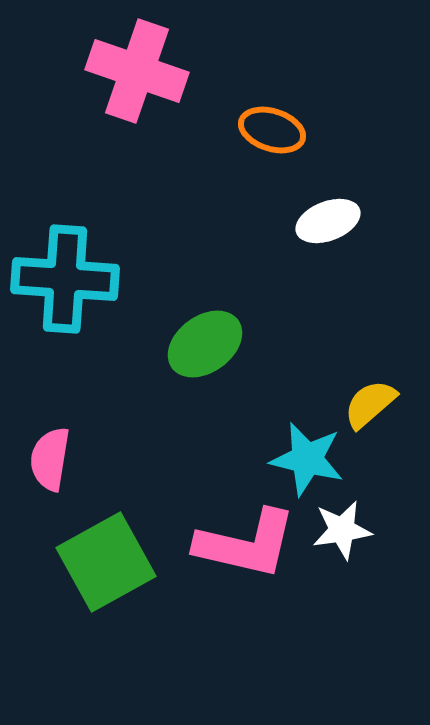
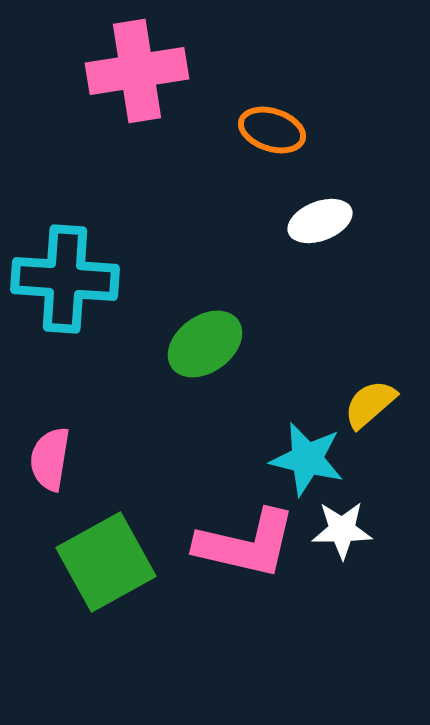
pink cross: rotated 28 degrees counterclockwise
white ellipse: moved 8 px left
white star: rotated 8 degrees clockwise
